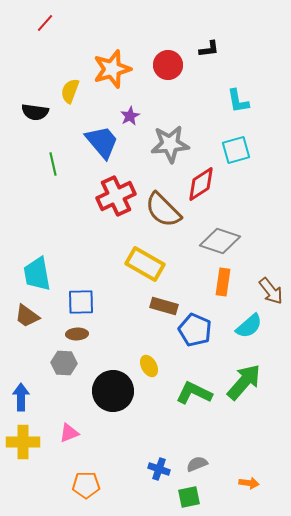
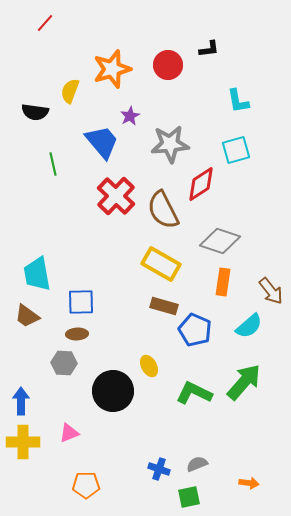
red cross: rotated 21 degrees counterclockwise
brown semicircle: rotated 18 degrees clockwise
yellow rectangle: moved 16 px right
blue arrow: moved 4 px down
